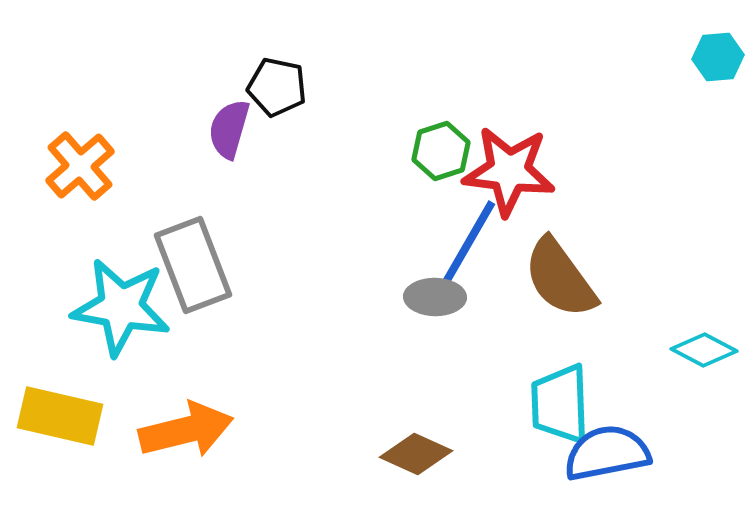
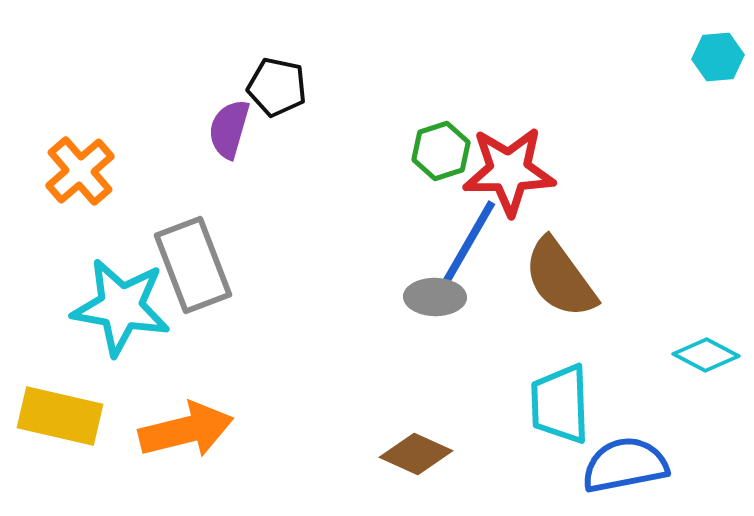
orange cross: moved 5 px down
red star: rotated 8 degrees counterclockwise
cyan diamond: moved 2 px right, 5 px down
blue semicircle: moved 18 px right, 12 px down
